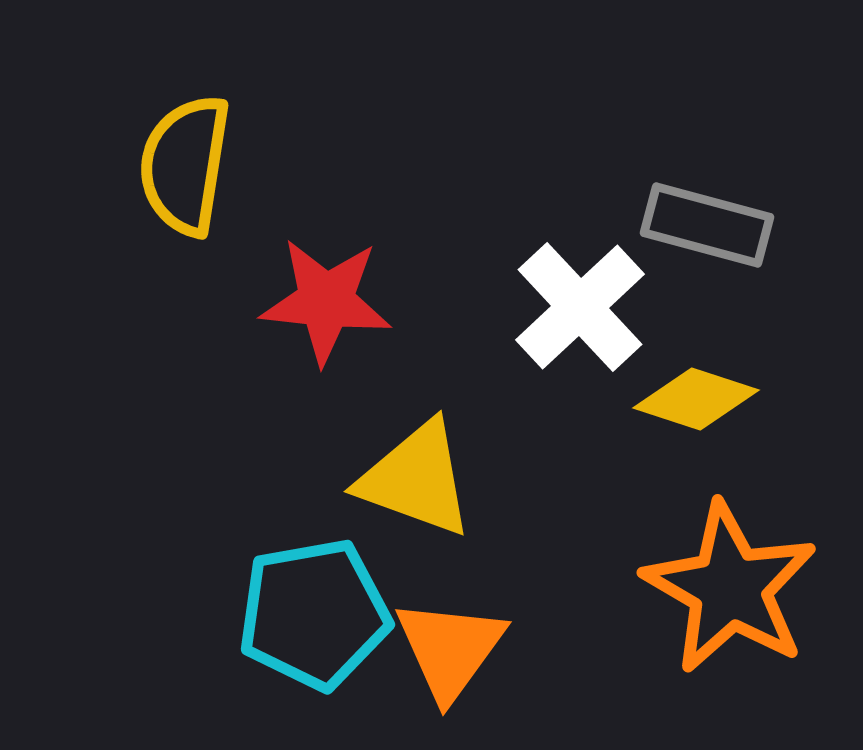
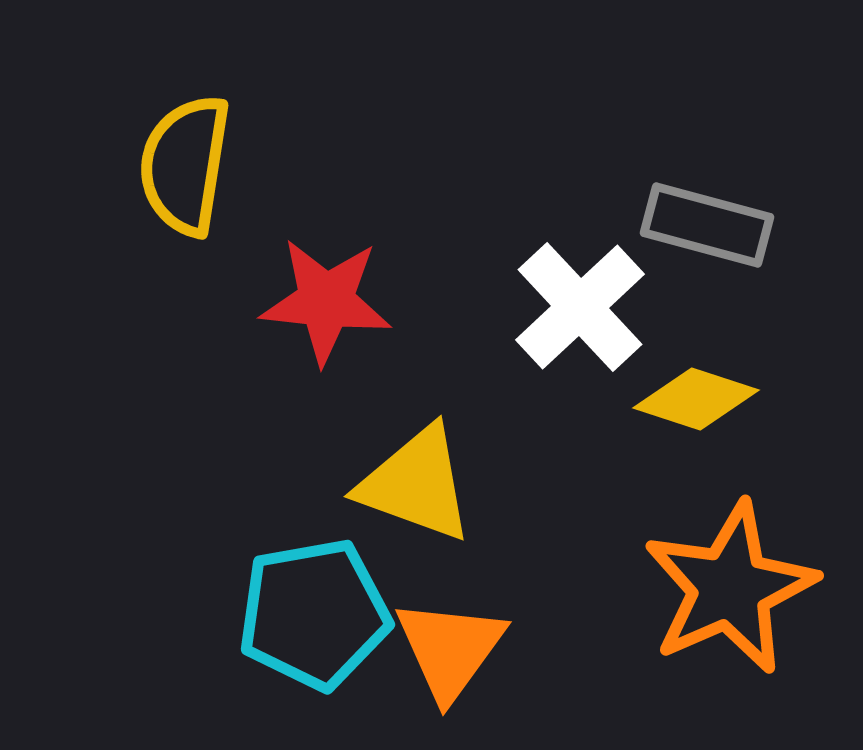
yellow triangle: moved 5 px down
orange star: rotated 18 degrees clockwise
